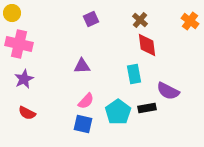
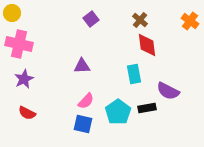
purple square: rotated 14 degrees counterclockwise
